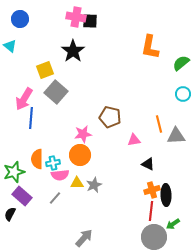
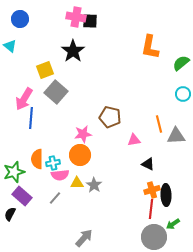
gray star: rotated 14 degrees counterclockwise
red line: moved 2 px up
